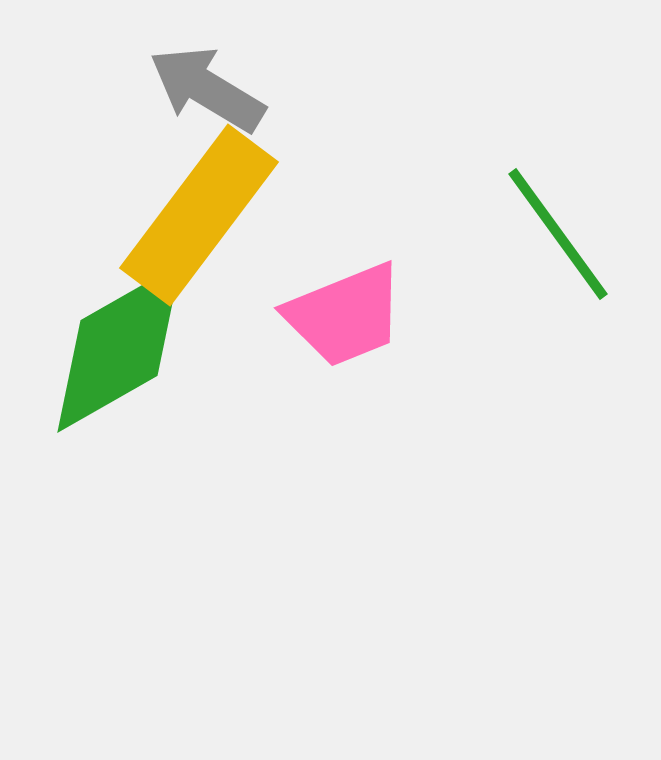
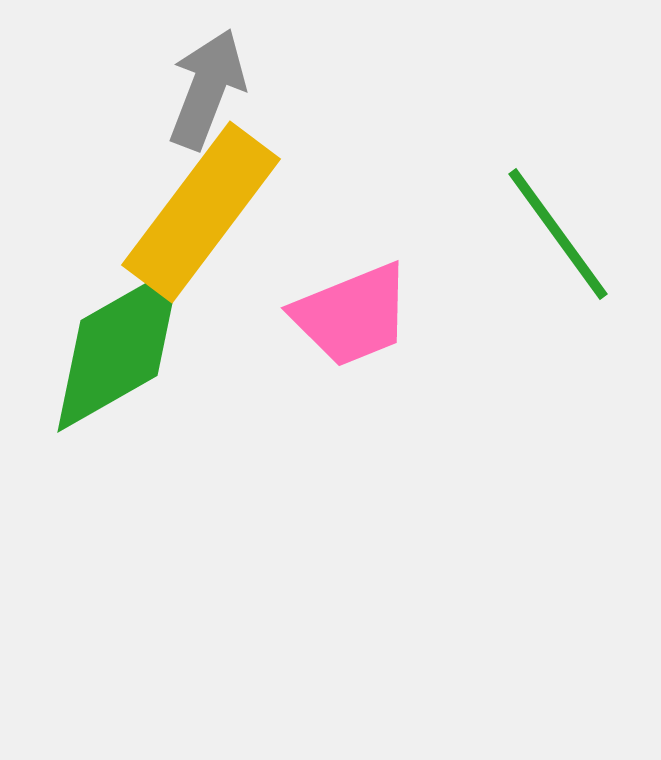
gray arrow: rotated 80 degrees clockwise
yellow rectangle: moved 2 px right, 3 px up
pink trapezoid: moved 7 px right
